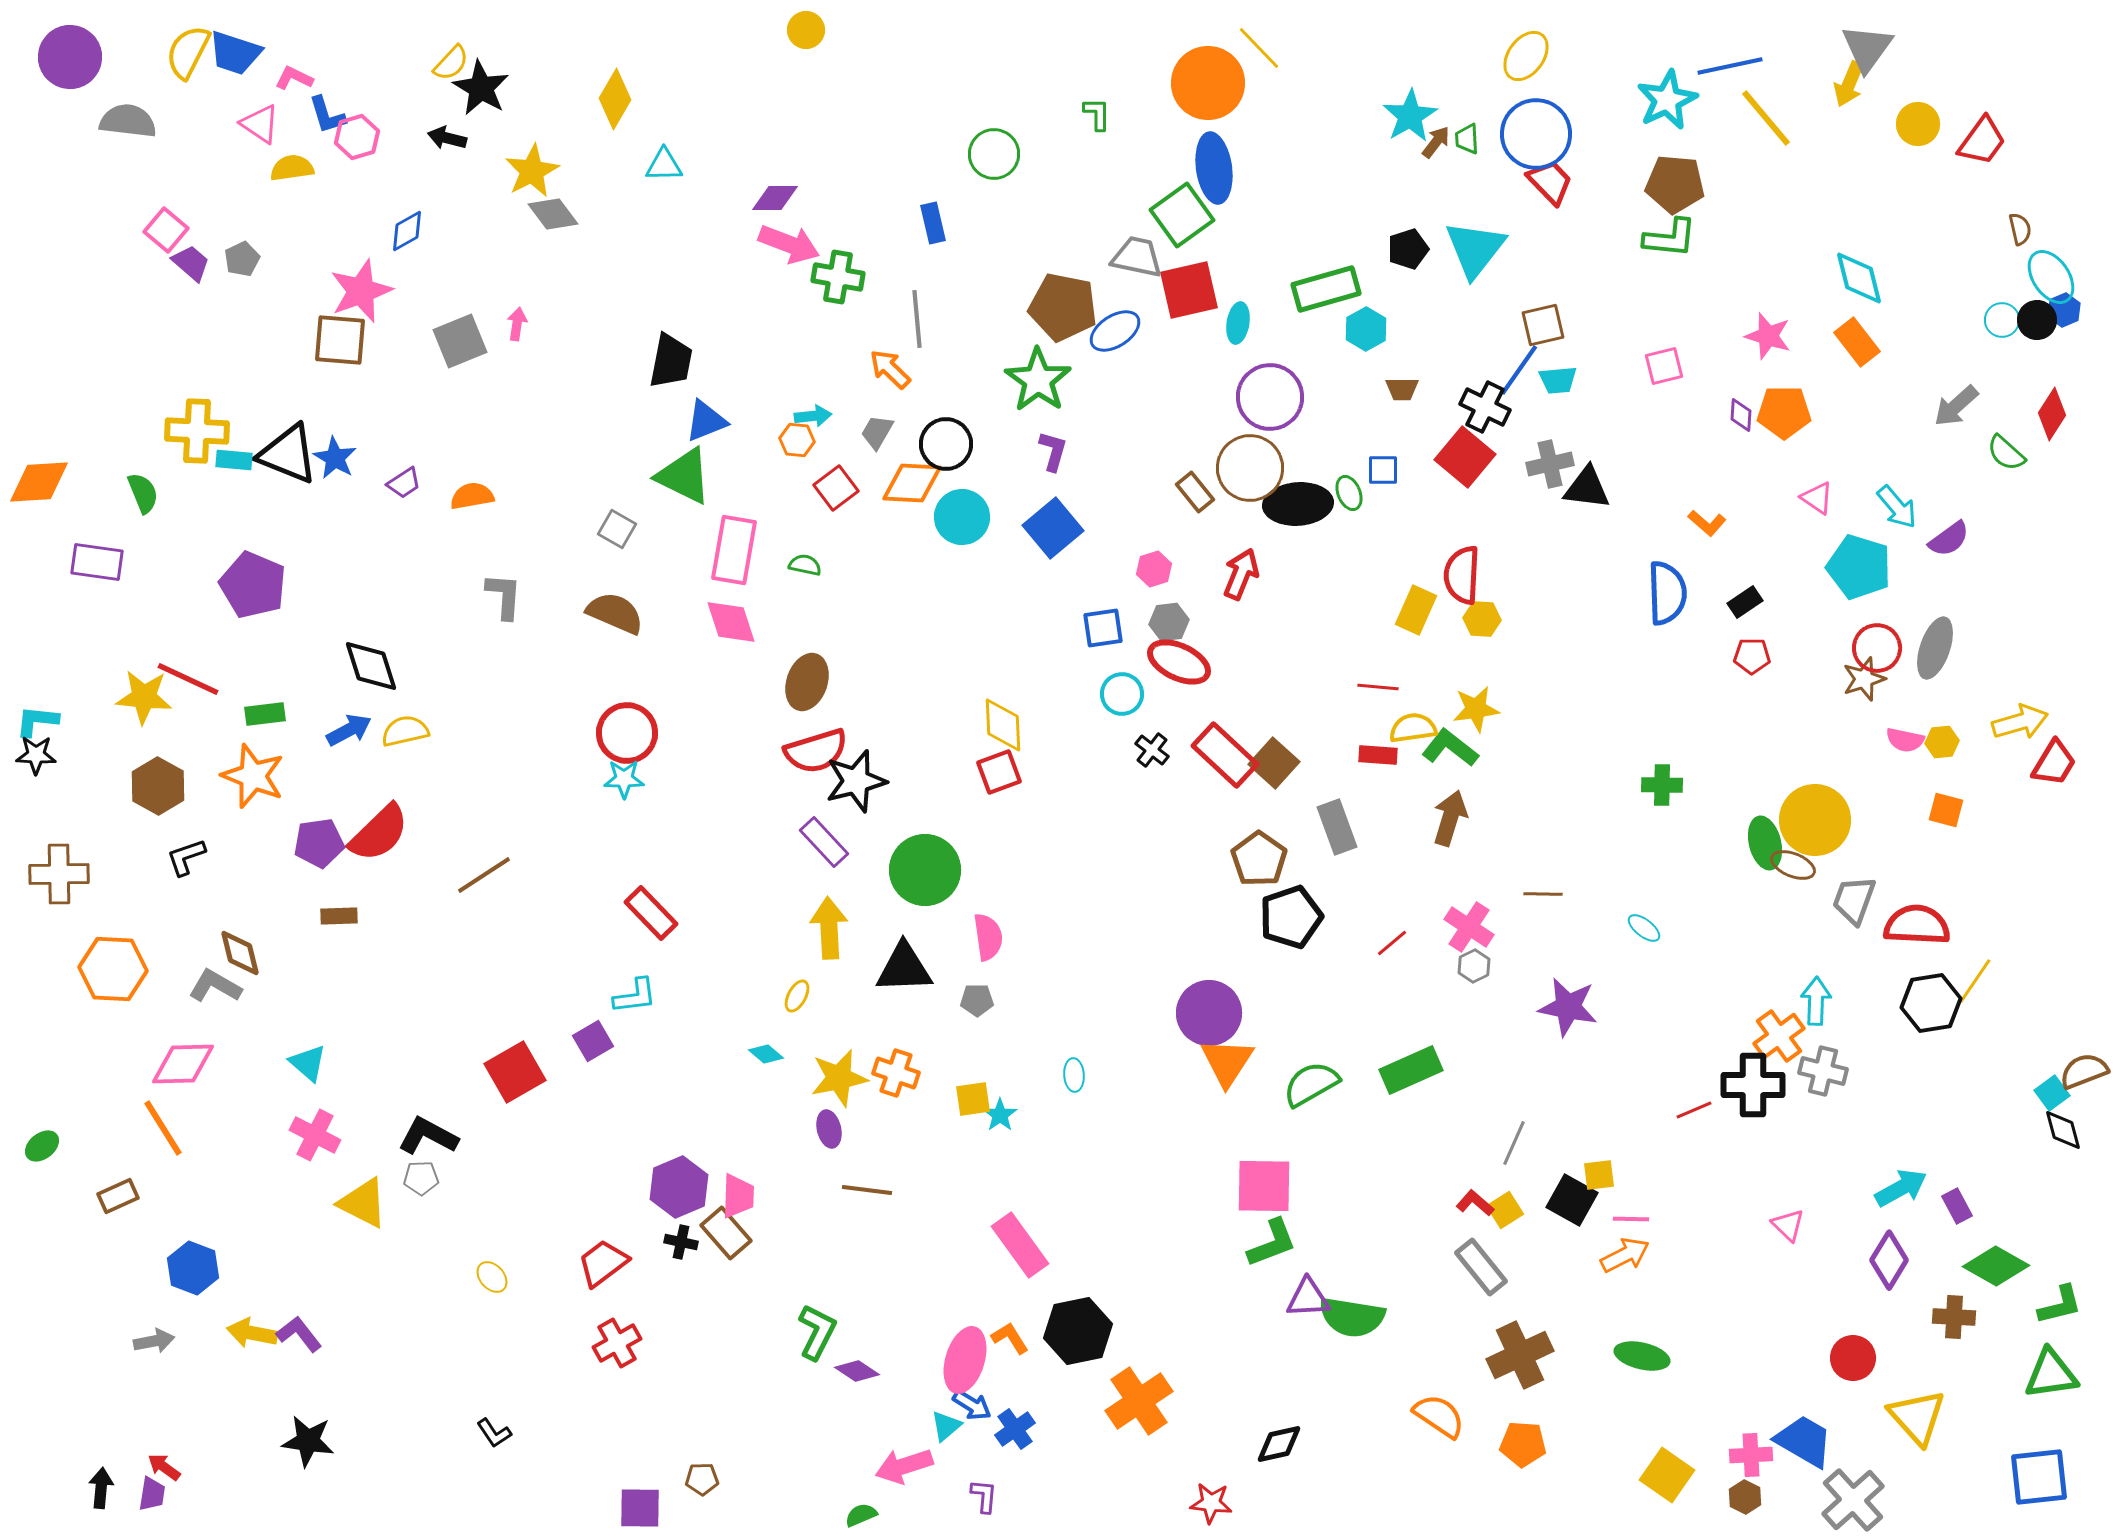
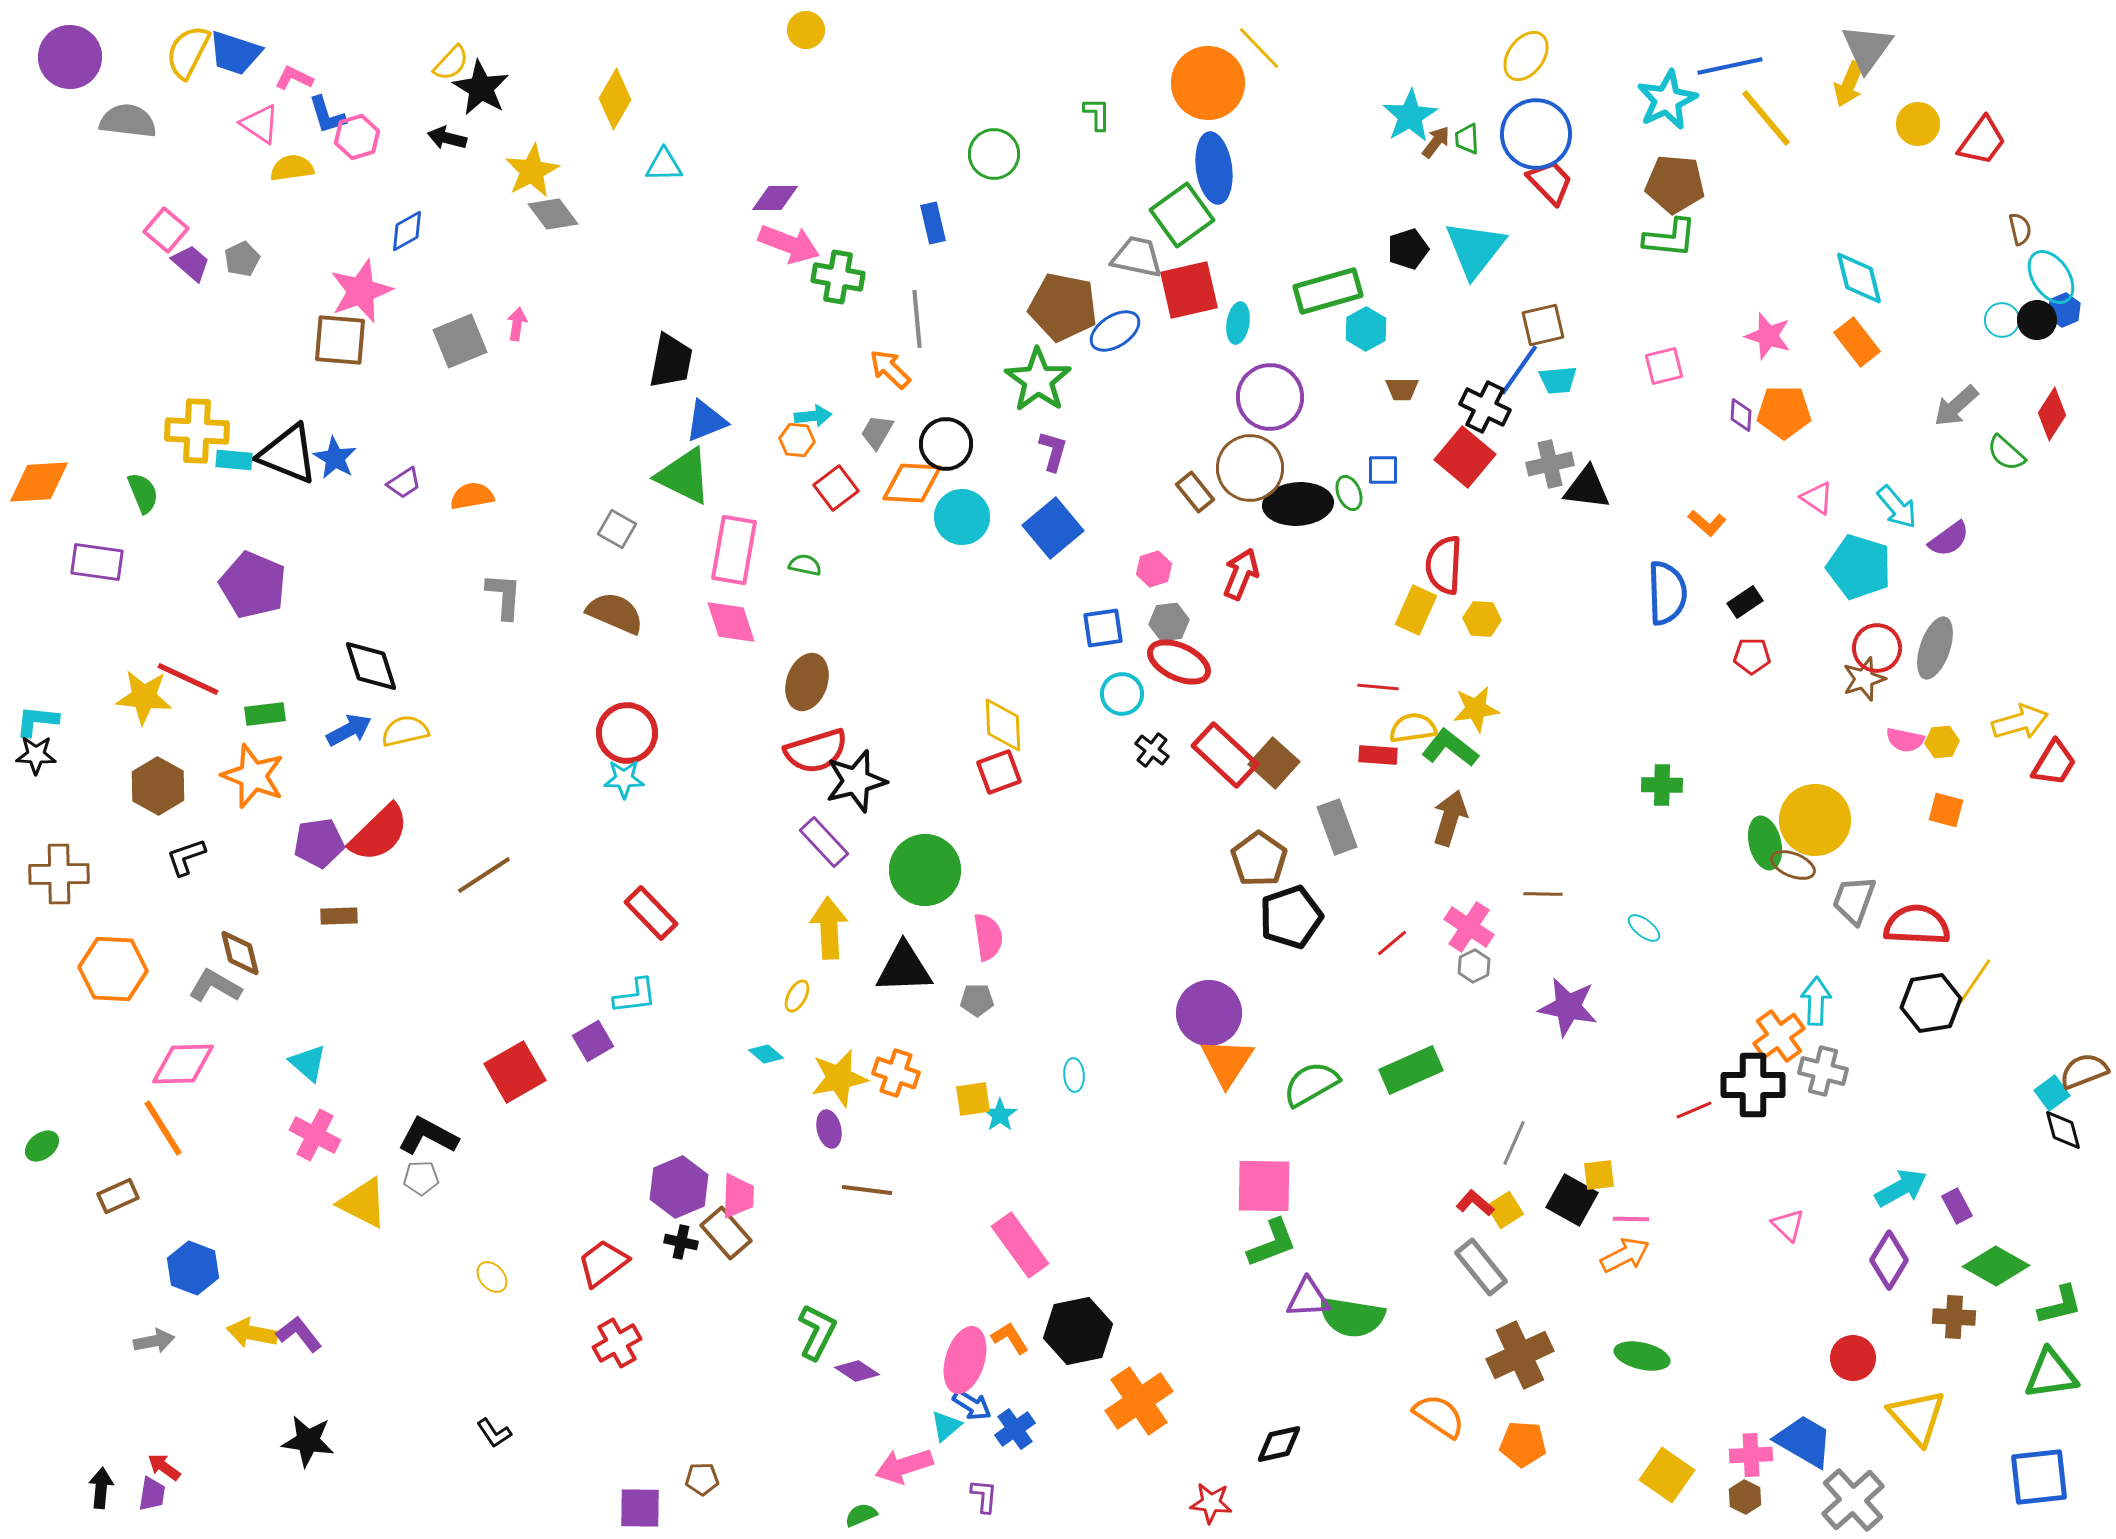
green rectangle at (1326, 289): moved 2 px right, 2 px down
red semicircle at (1462, 575): moved 18 px left, 10 px up
